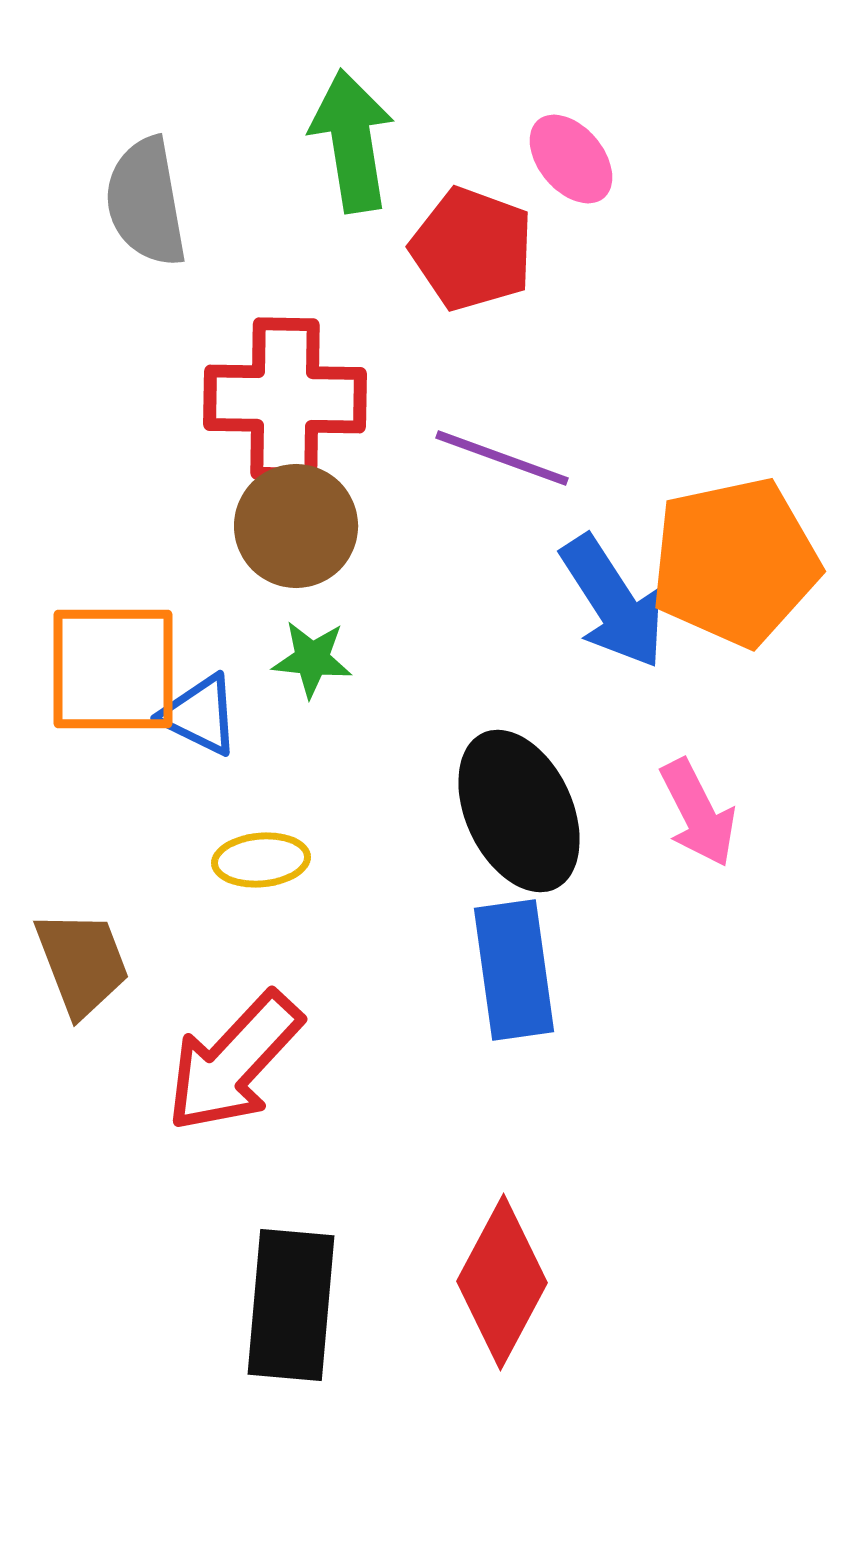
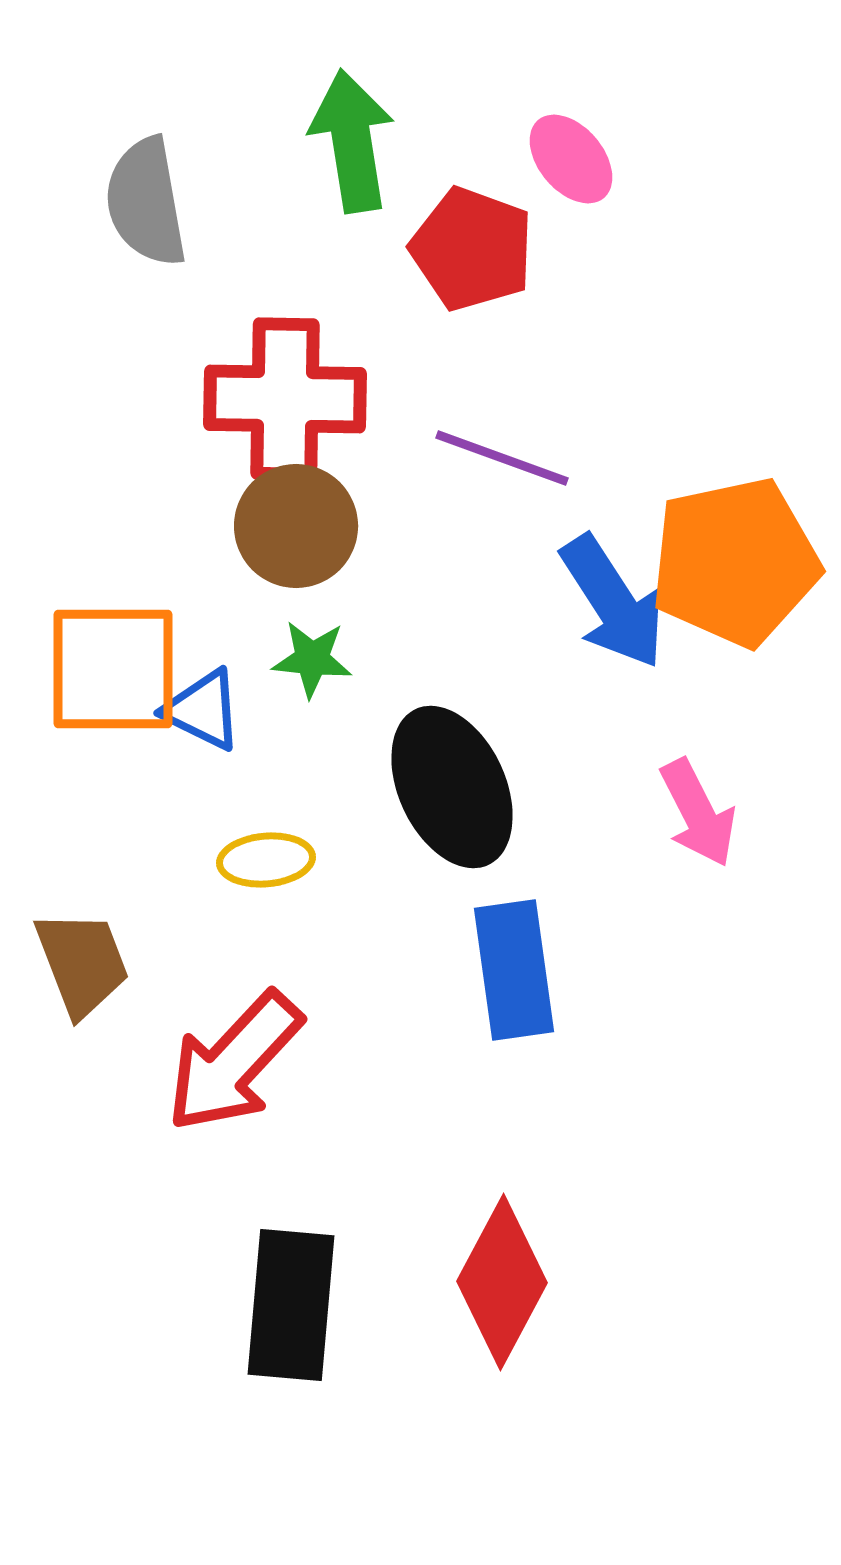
blue triangle: moved 3 px right, 5 px up
black ellipse: moved 67 px left, 24 px up
yellow ellipse: moved 5 px right
